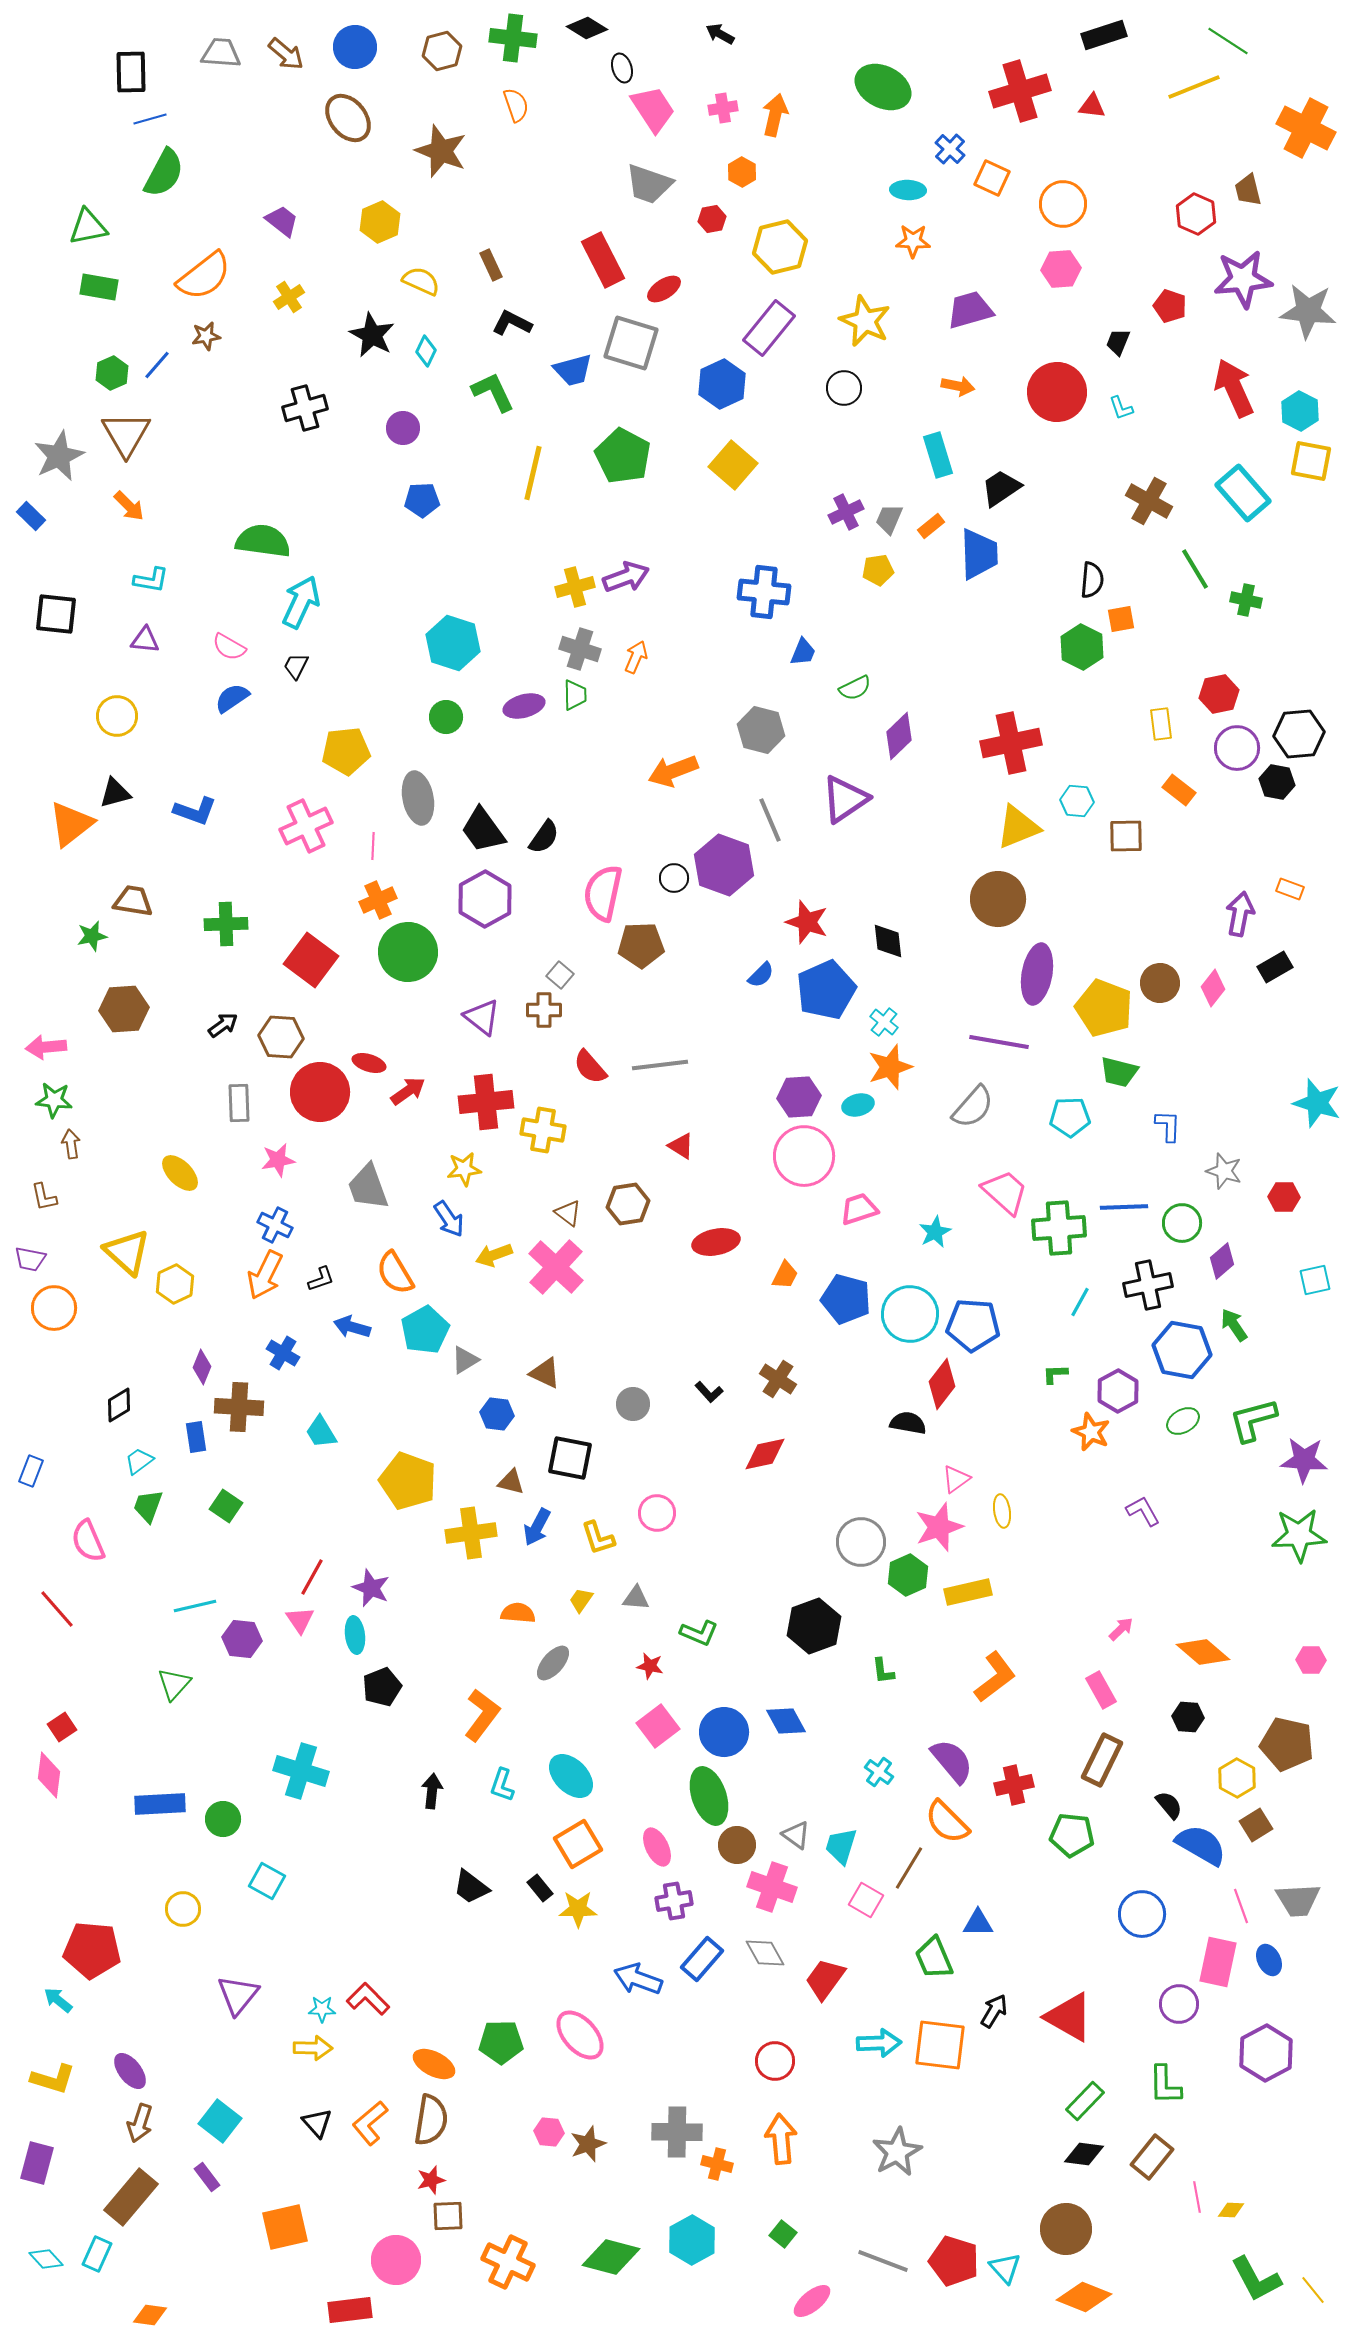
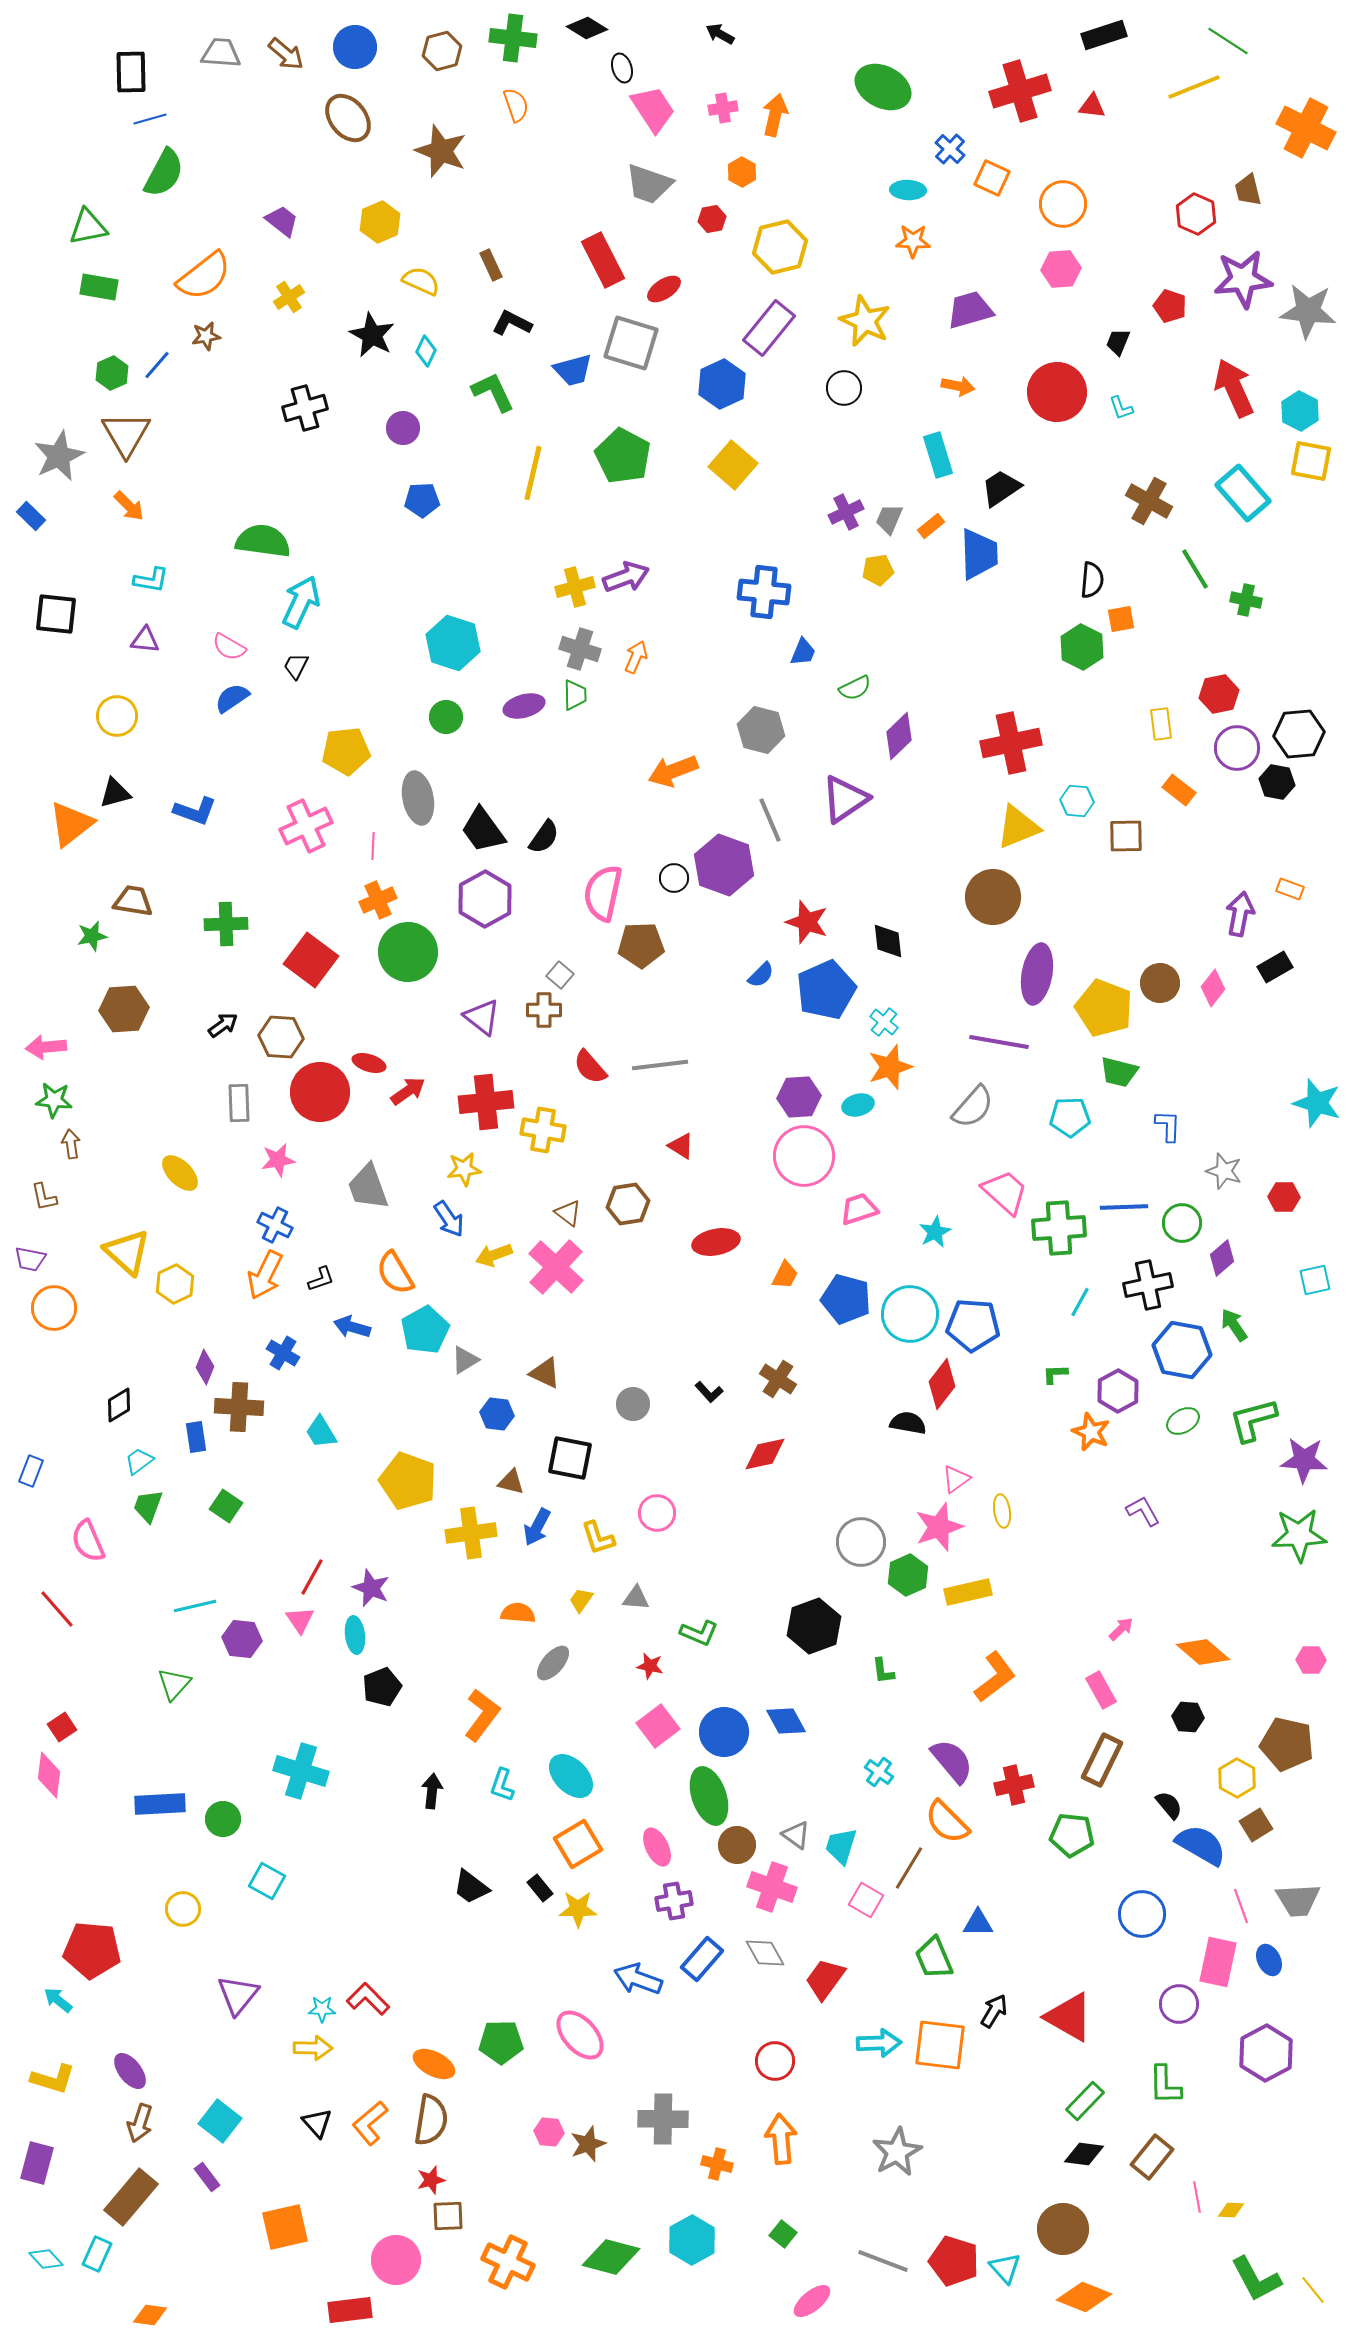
brown circle at (998, 899): moved 5 px left, 2 px up
purple diamond at (1222, 1261): moved 3 px up
purple diamond at (202, 1367): moved 3 px right
gray cross at (677, 2132): moved 14 px left, 13 px up
brown circle at (1066, 2229): moved 3 px left
